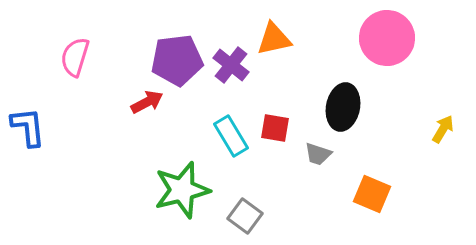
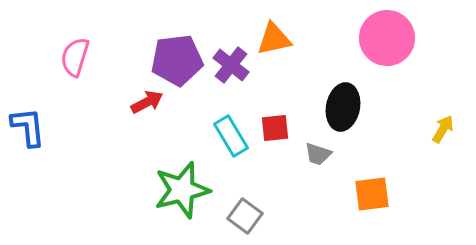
red square: rotated 16 degrees counterclockwise
orange square: rotated 30 degrees counterclockwise
